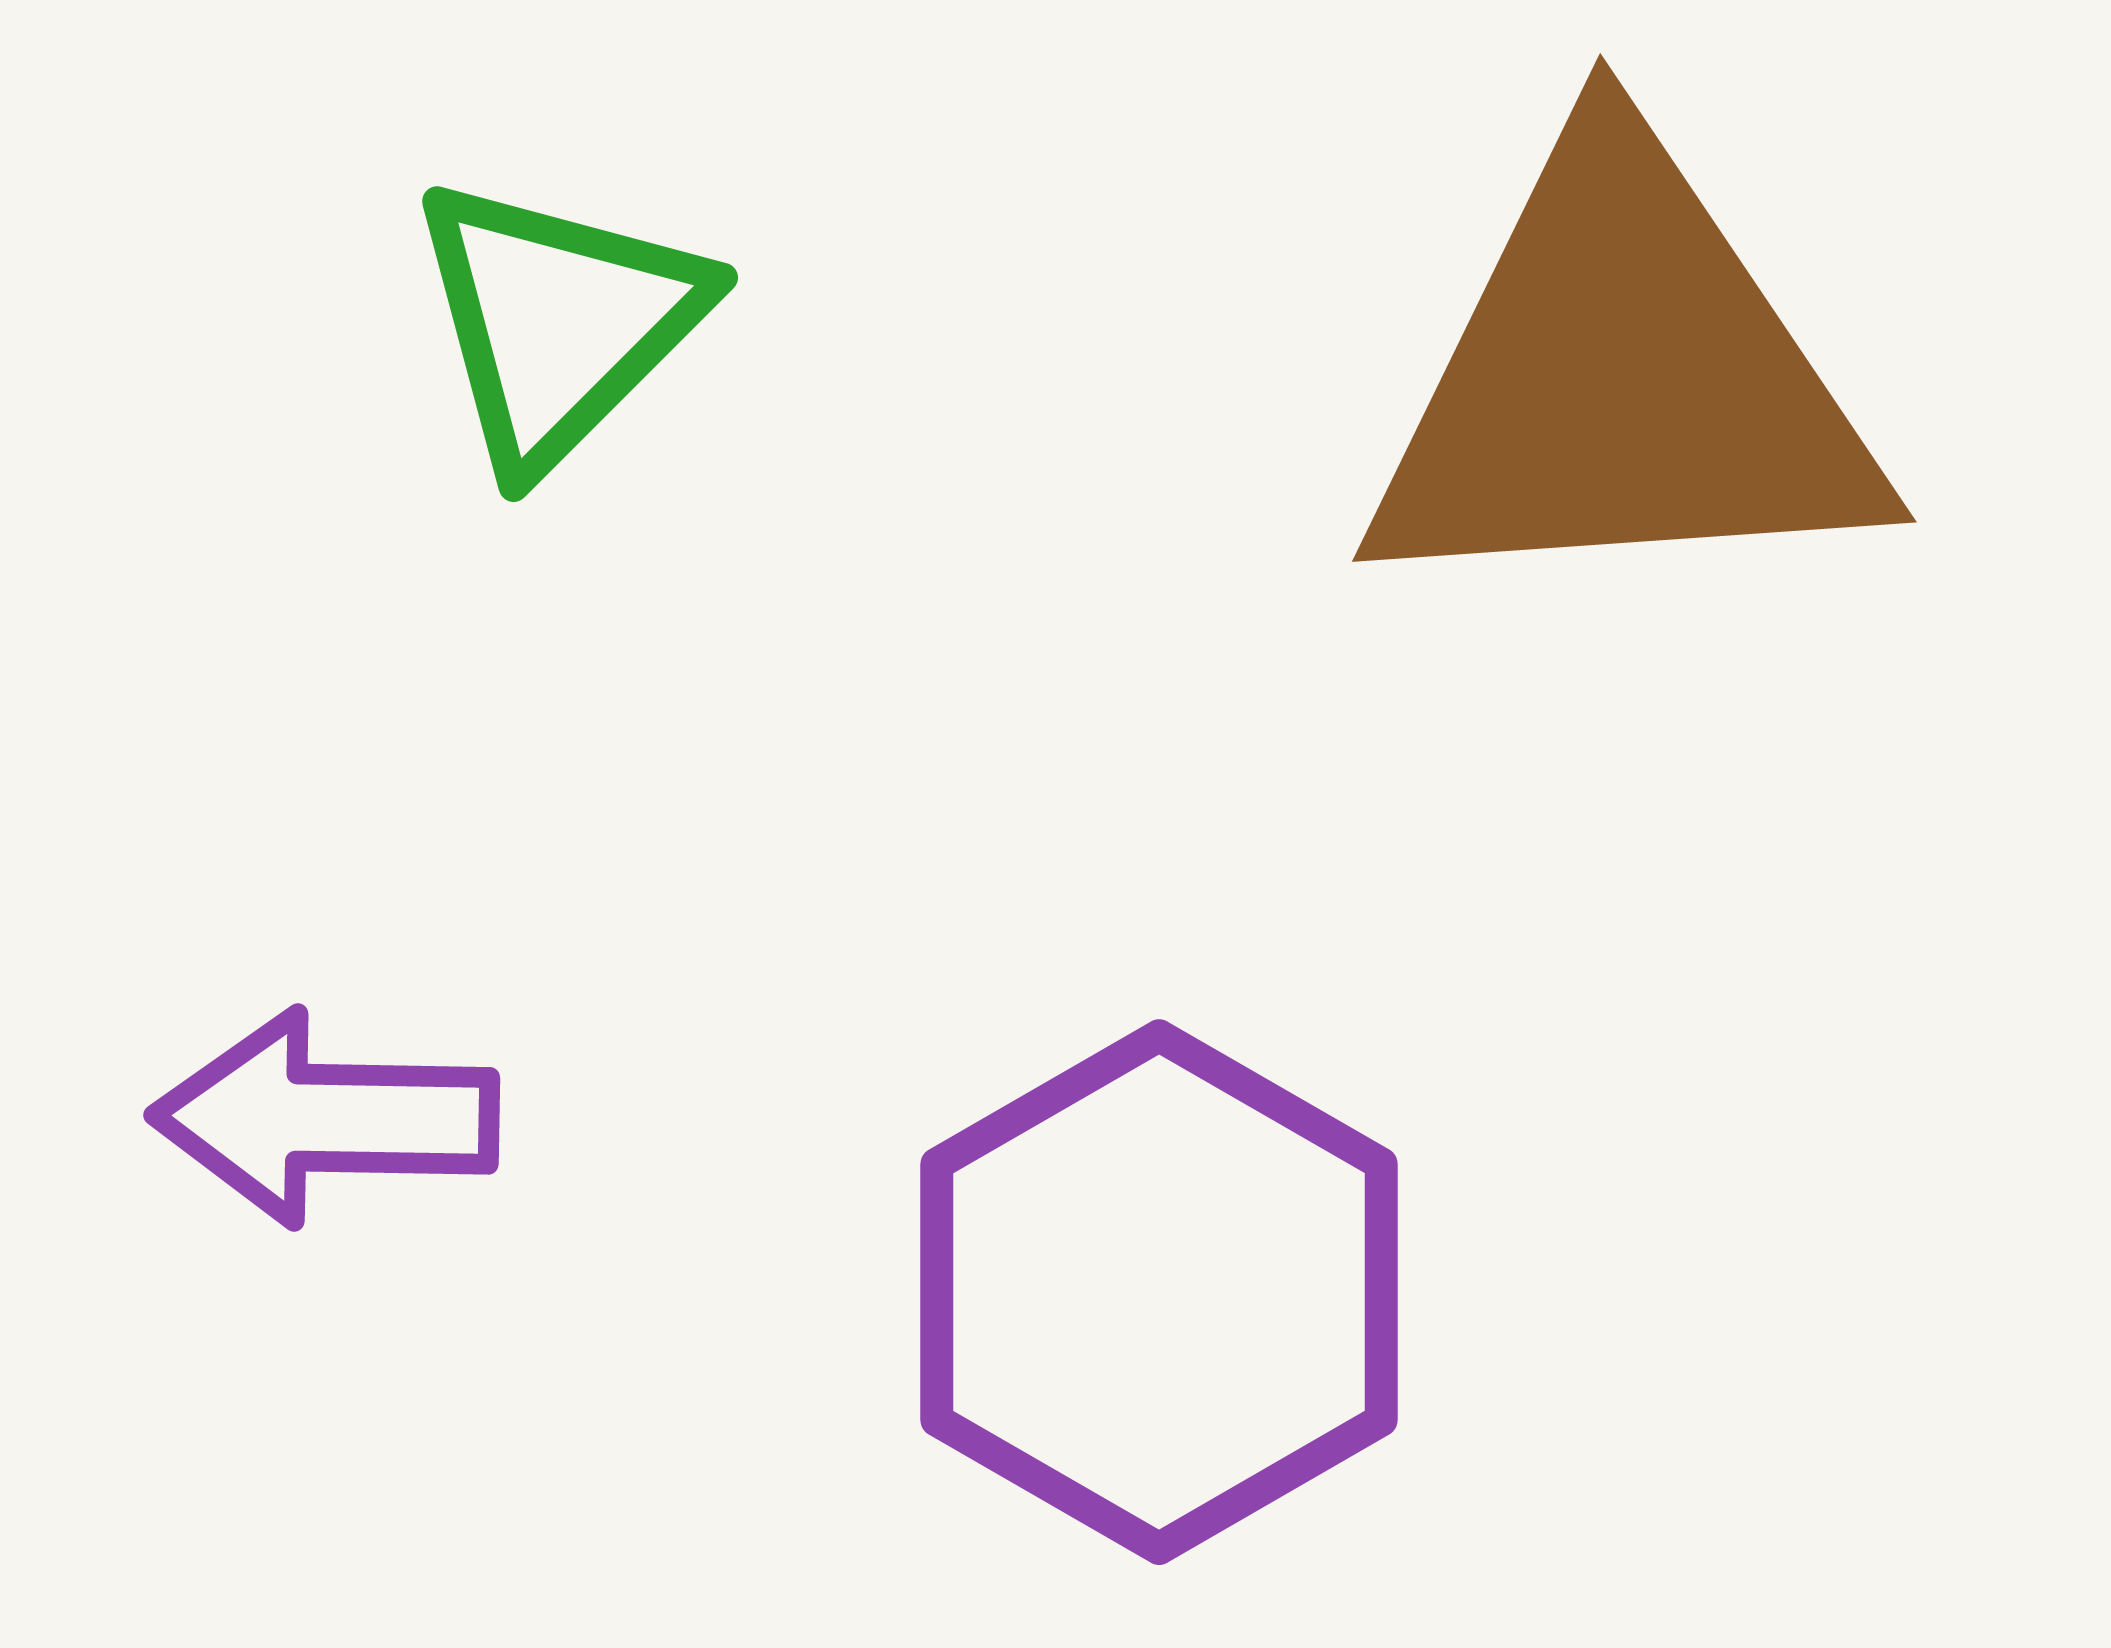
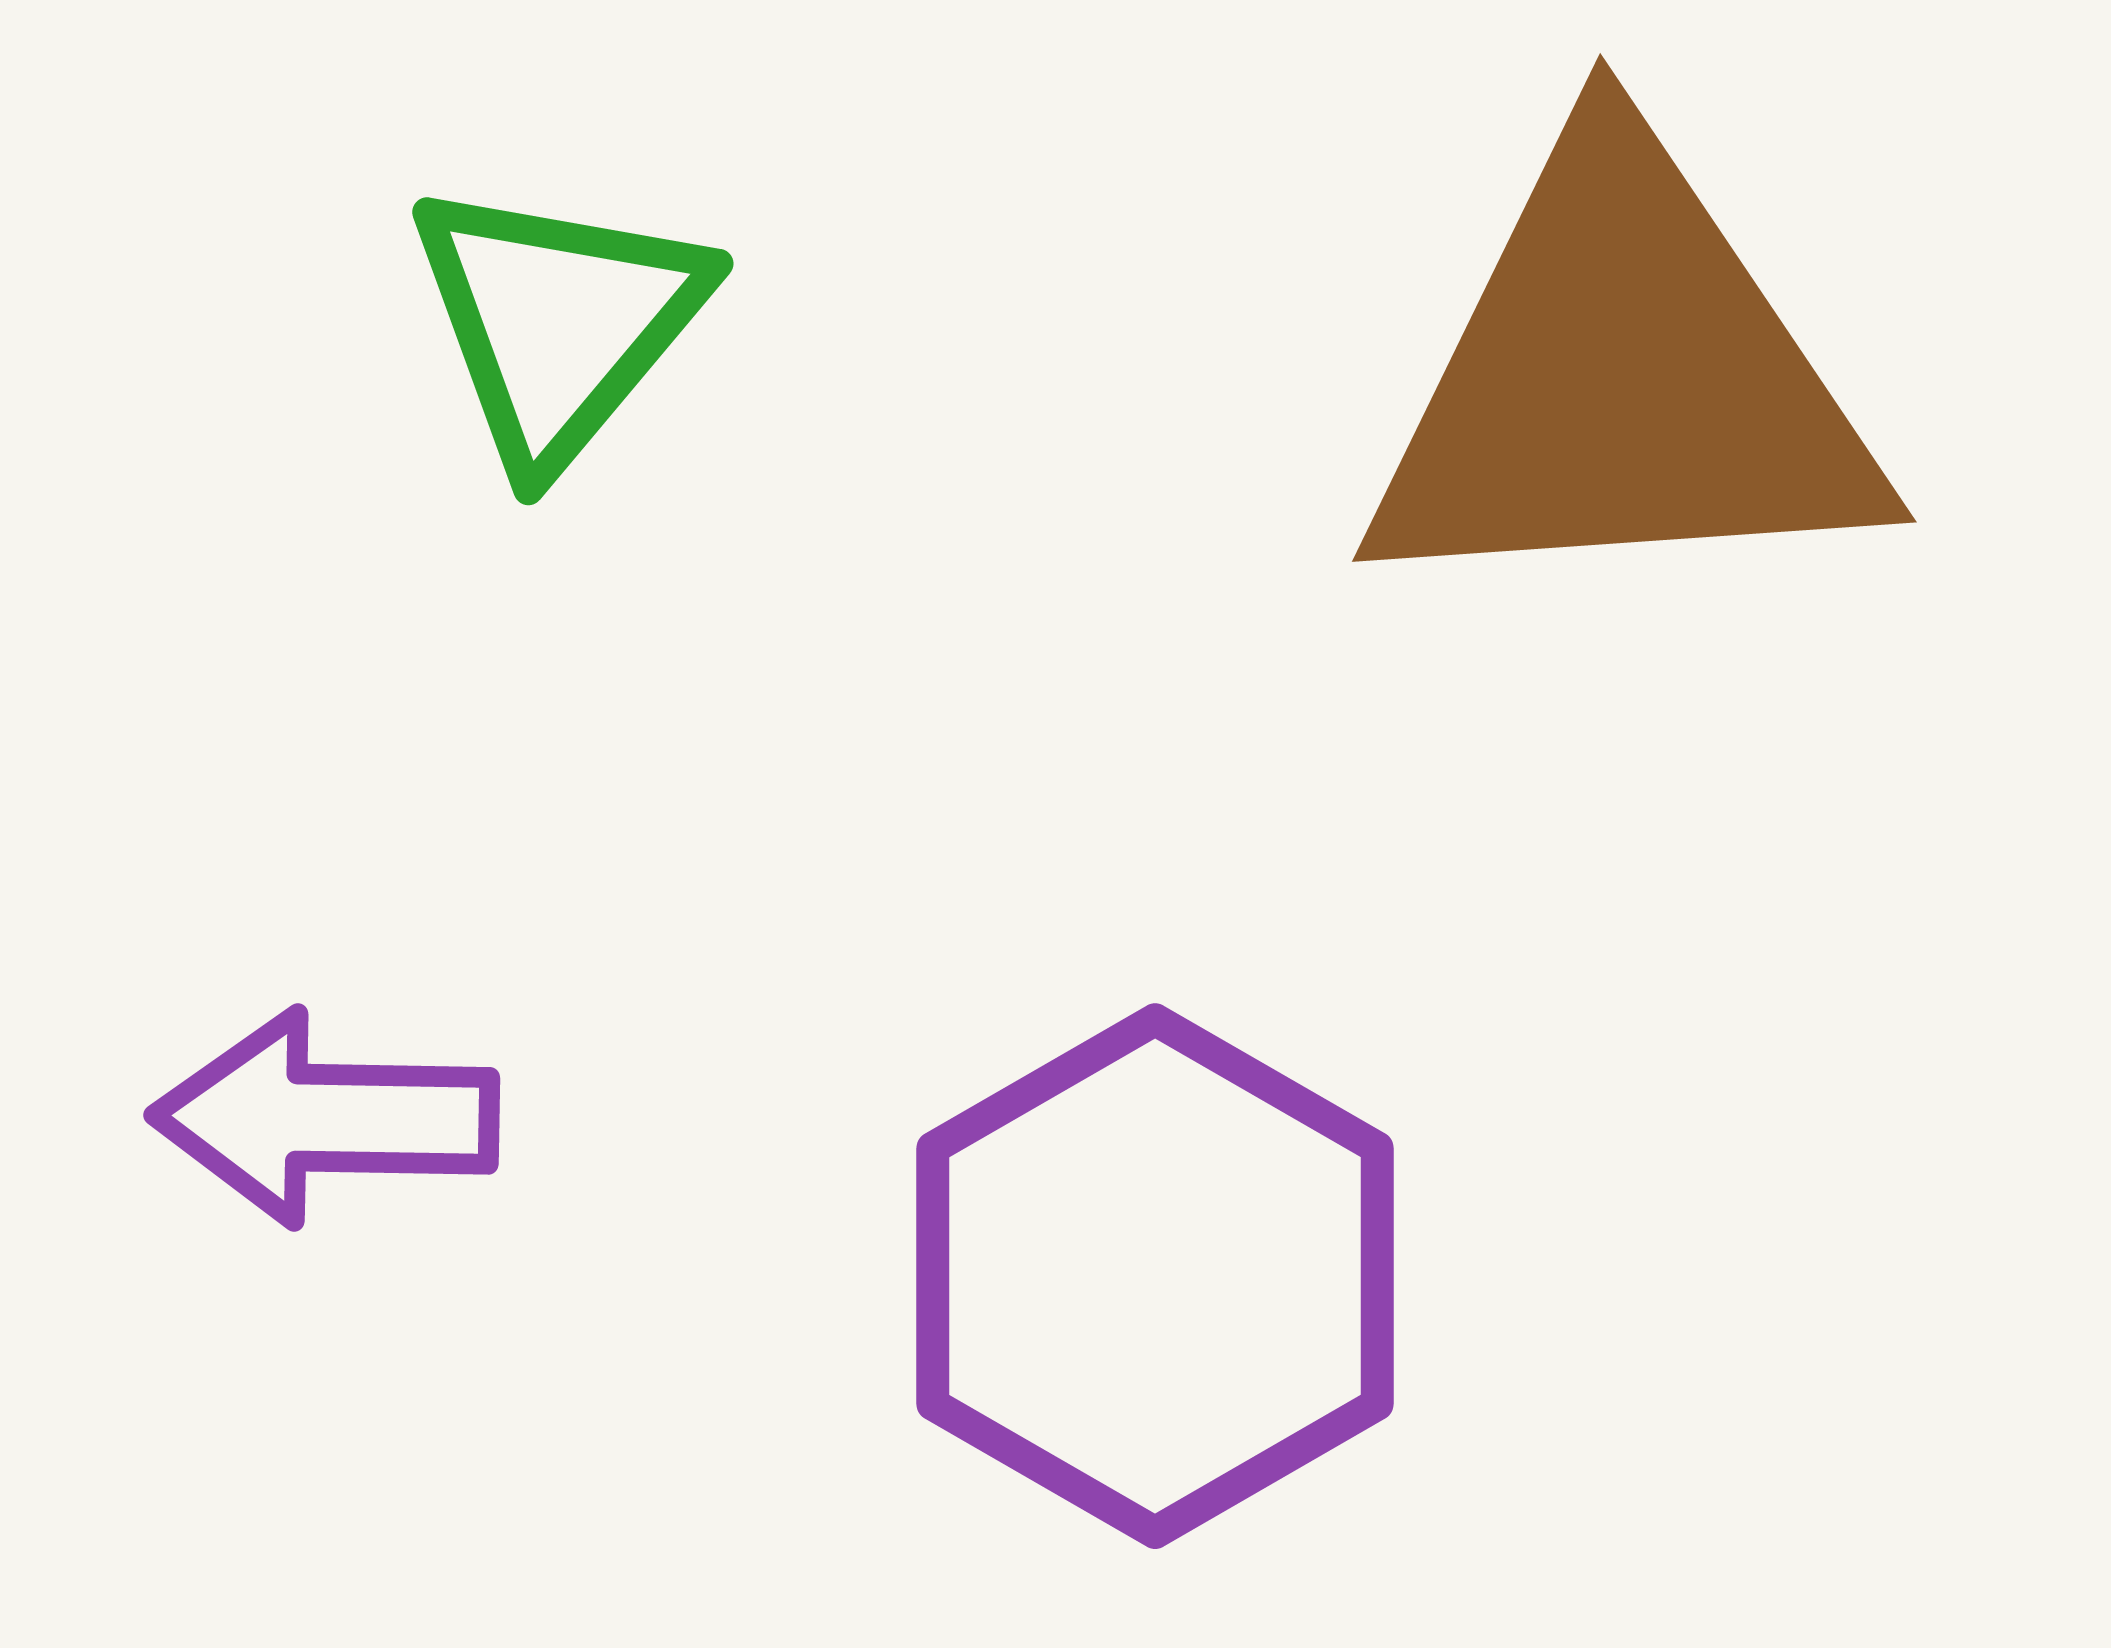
green triangle: rotated 5 degrees counterclockwise
purple hexagon: moved 4 px left, 16 px up
